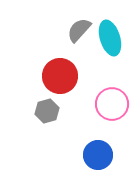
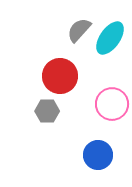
cyan ellipse: rotated 52 degrees clockwise
gray hexagon: rotated 15 degrees clockwise
